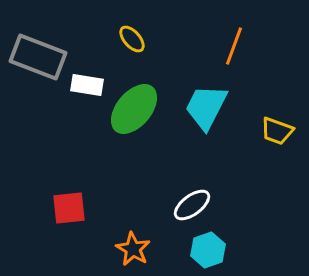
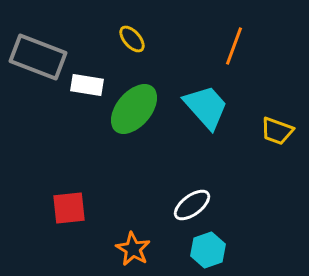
cyan trapezoid: rotated 111 degrees clockwise
